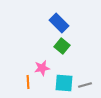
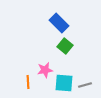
green square: moved 3 px right
pink star: moved 3 px right, 2 px down
